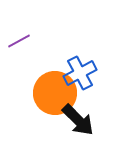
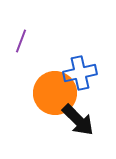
purple line: moved 2 px right; rotated 40 degrees counterclockwise
blue cross: rotated 16 degrees clockwise
